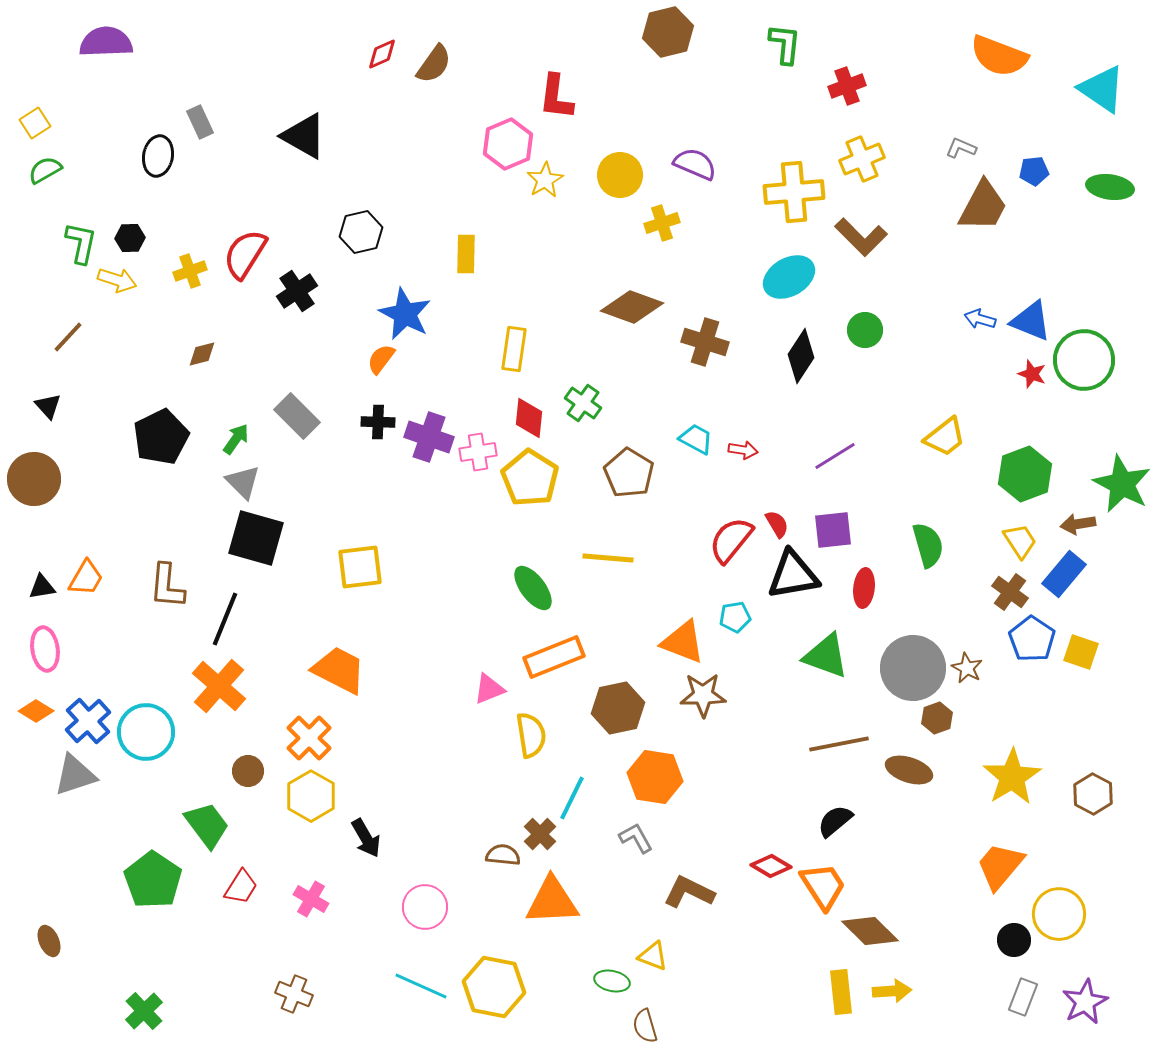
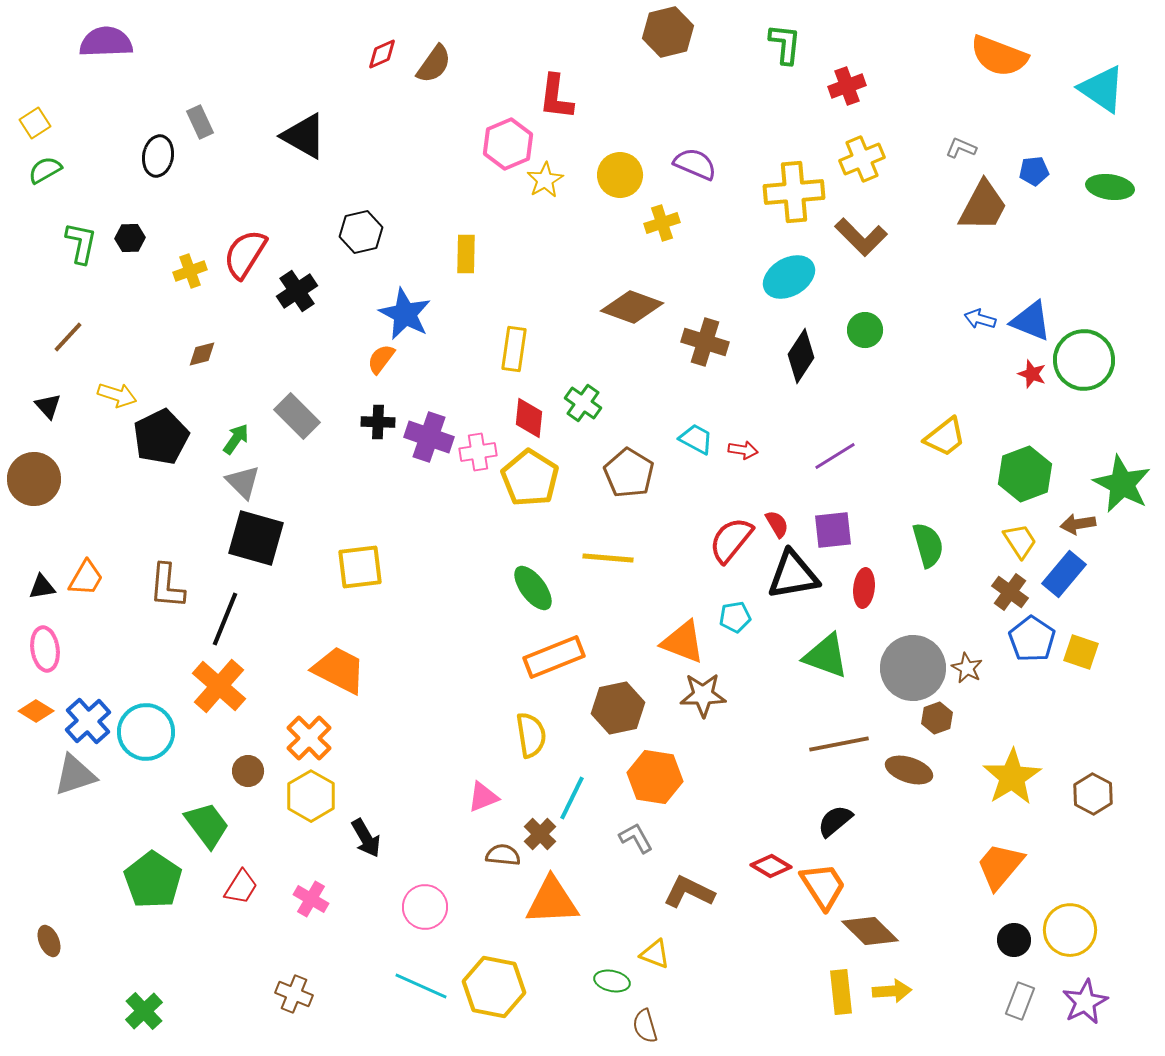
yellow arrow at (117, 280): moved 115 px down
pink triangle at (489, 689): moved 6 px left, 108 px down
yellow circle at (1059, 914): moved 11 px right, 16 px down
yellow triangle at (653, 956): moved 2 px right, 2 px up
gray rectangle at (1023, 997): moved 3 px left, 4 px down
